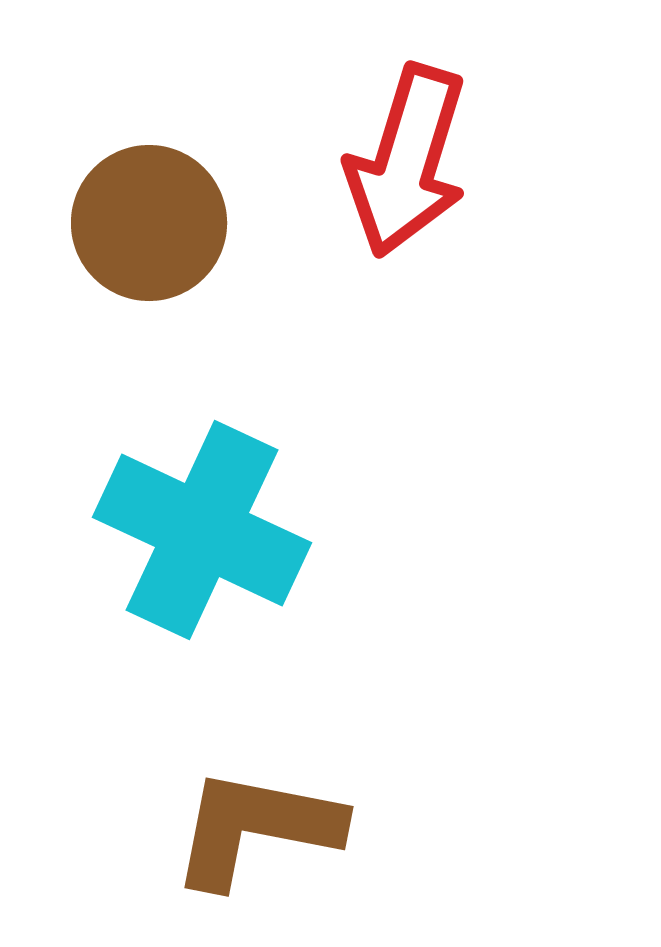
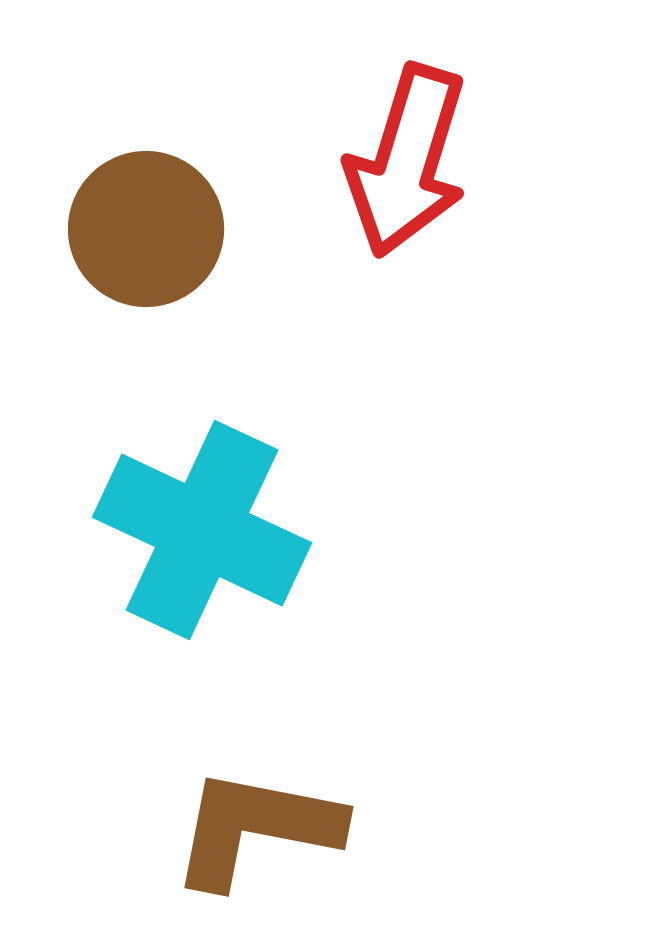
brown circle: moved 3 px left, 6 px down
